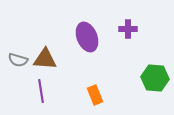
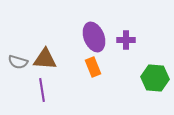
purple cross: moved 2 px left, 11 px down
purple ellipse: moved 7 px right
gray semicircle: moved 2 px down
purple line: moved 1 px right, 1 px up
orange rectangle: moved 2 px left, 28 px up
